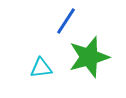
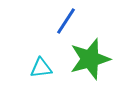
green star: moved 1 px right, 2 px down
